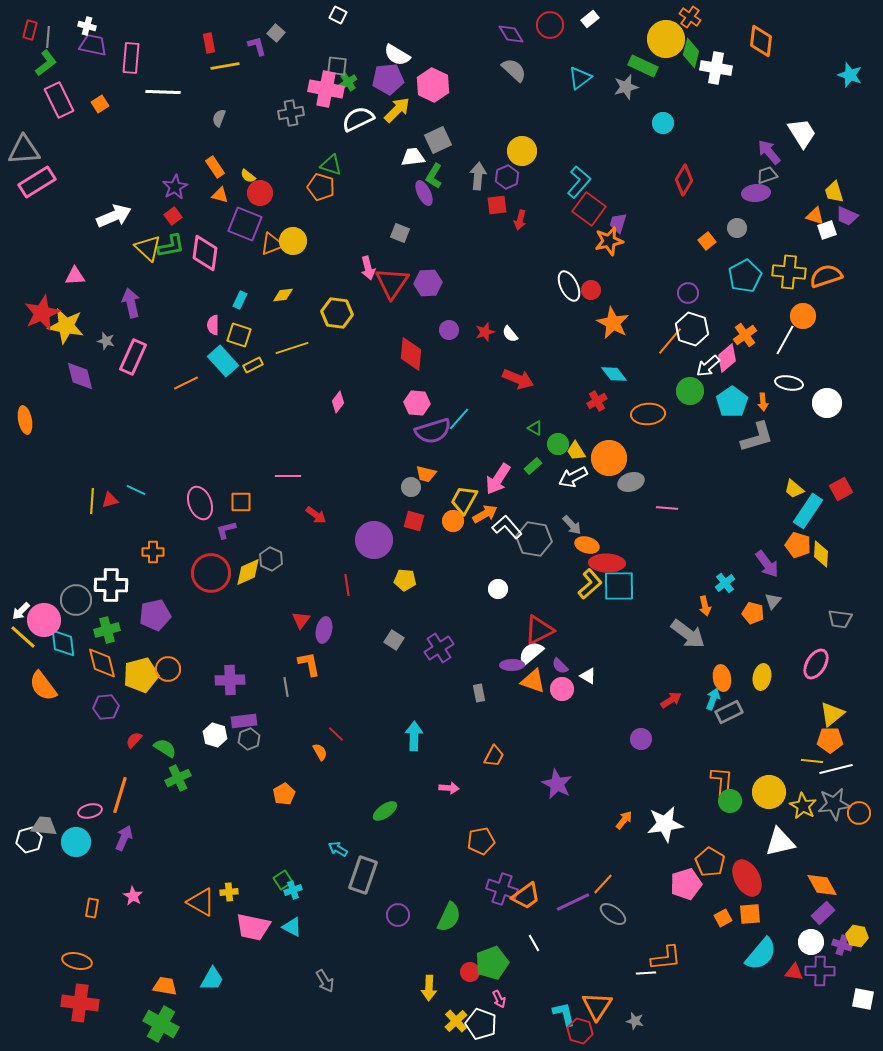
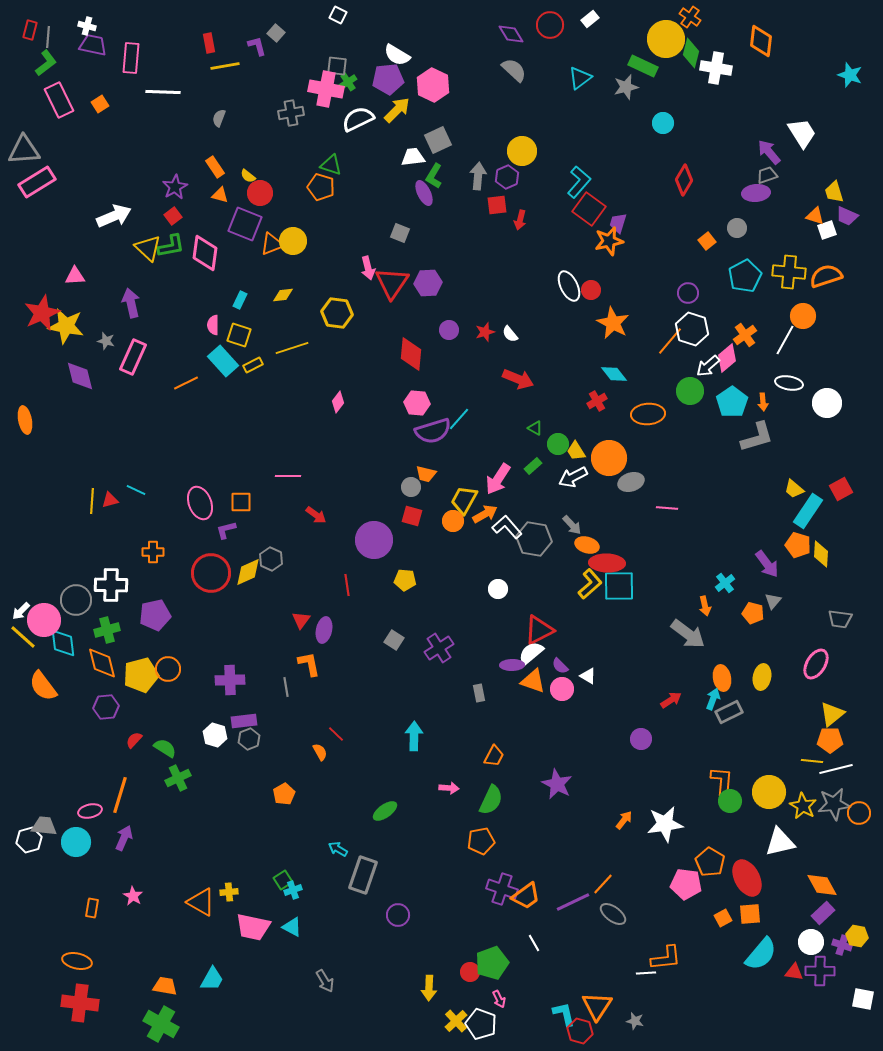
red square at (414, 521): moved 2 px left, 5 px up
pink pentagon at (686, 884): rotated 24 degrees clockwise
green semicircle at (449, 917): moved 42 px right, 117 px up
